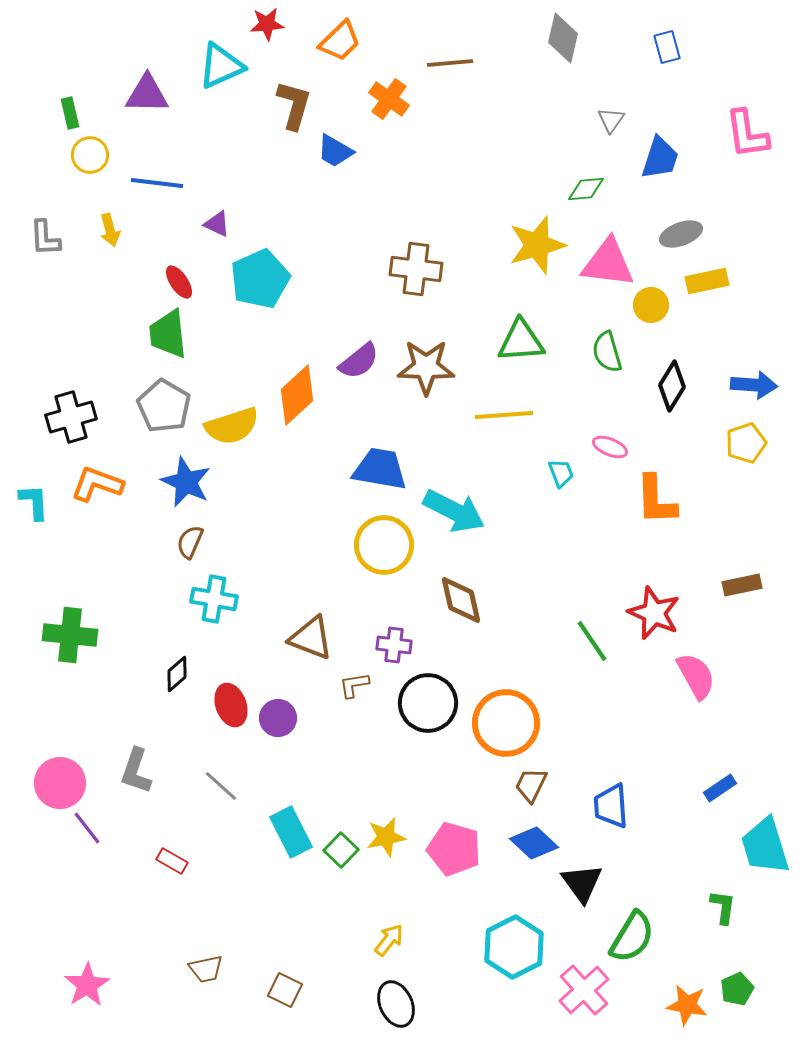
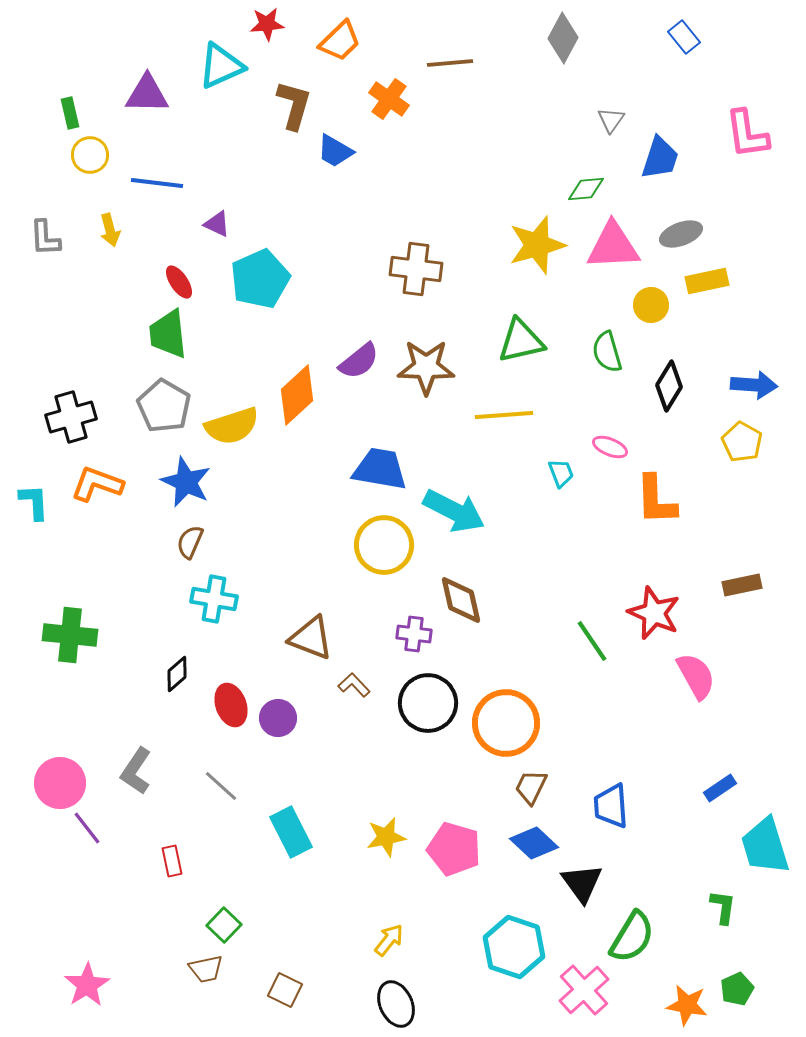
gray diamond at (563, 38): rotated 15 degrees clockwise
blue rectangle at (667, 47): moved 17 px right, 10 px up; rotated 24 degrees counterclockwise
pink triangle at (608, 263): moved 5 px right, 17 px up; rotated 10 degrees counterclockwise
green triangle at (521, 341): rotated 9 degrees counterclockwise
black diamond at (672, 386): moved 3 px left
yellow pentagon at (746, 443): moved 4 px left, 1 px up; rotated 24 degrees counterclockwise
purple cross at (394, 645): moved 20 px right, 11 px up
brown L-shape at (354, 685): rotated 56 degrees clockwise
gray L-shape at (136, 771): rotated 15 degrees clockwise
brown trapezoid at (531, 785): moved 2 px down
green square at (341, 850): moved 117 px left, 75 px down
red rectangle at (172, 861): rotated 48 degrees clockwise
cyan hexagon at (514, 947): rotated 14 degrees counterclockwise
